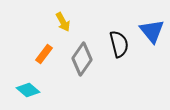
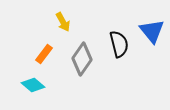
cyan diamond: moved 5 px right, 5 px up
